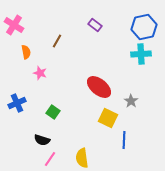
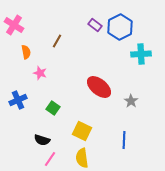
blue hexagon: moved 24 px left; rotated 15 degrees counterclockwise
blue cross: moved 1 px right, 3 px up
green square: moved 4 px up
yellow square: moved 26 px left, 13 px down
